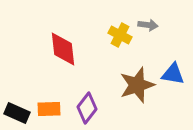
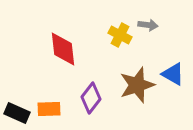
blue triangle: rotated 20 degrees clockwise
purple diamond: moved 4 px right, 10 px up
